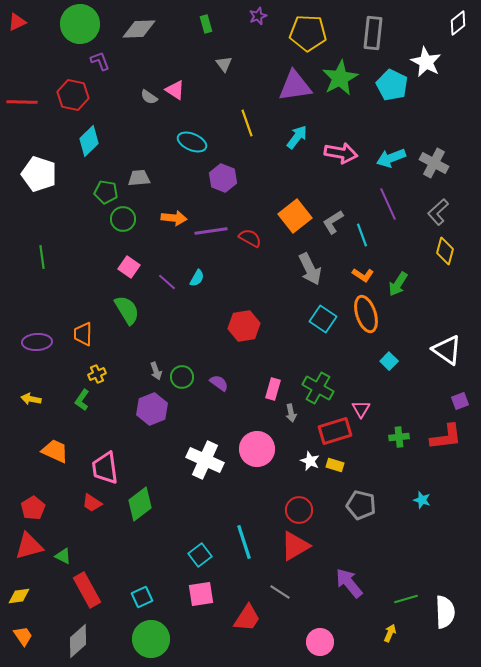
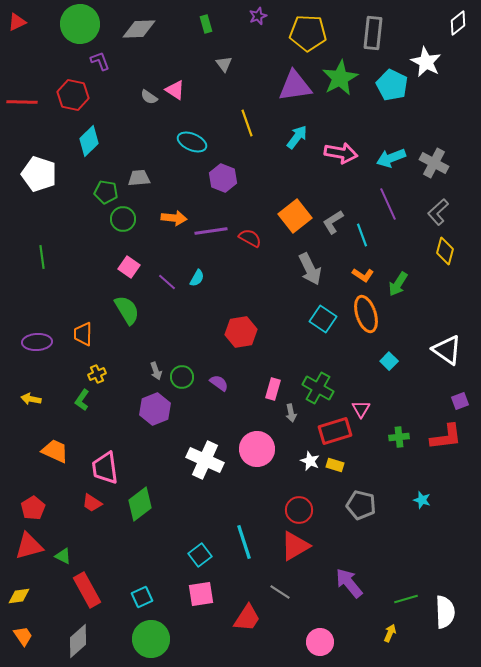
red hexagon at (244, 326): moved 3 px left, 6 px down
purple hexagon at (152, 409): moved 3 px right
